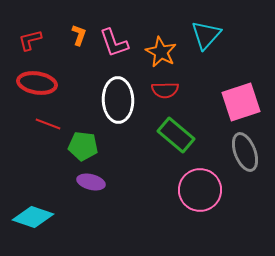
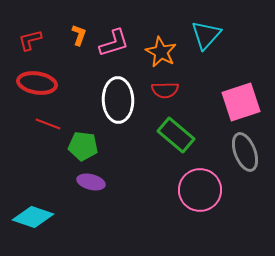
pink L-shape: rotated 88 degrees counterclockwise
